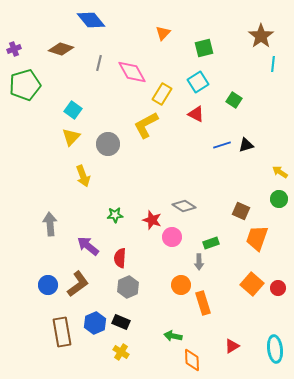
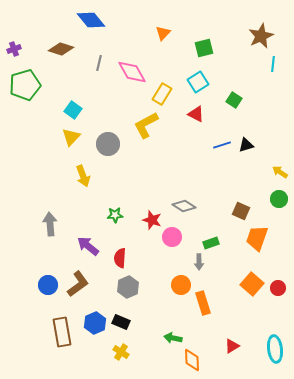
brown star at (261, 36): rotated 10 degrees clockwise
green arrow at (173, 336): moved 2 px down
